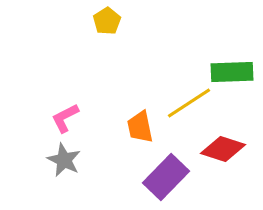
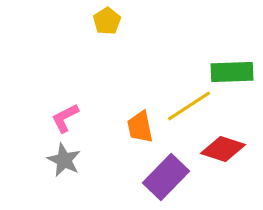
yellow line: moved 3 px down
